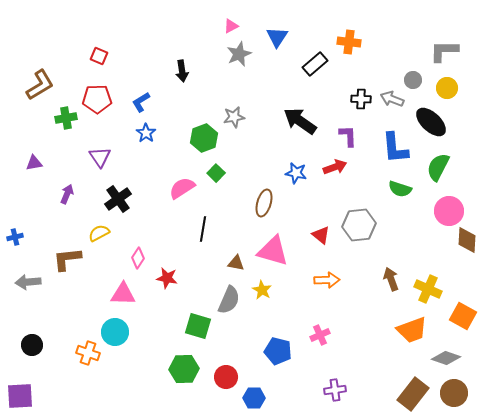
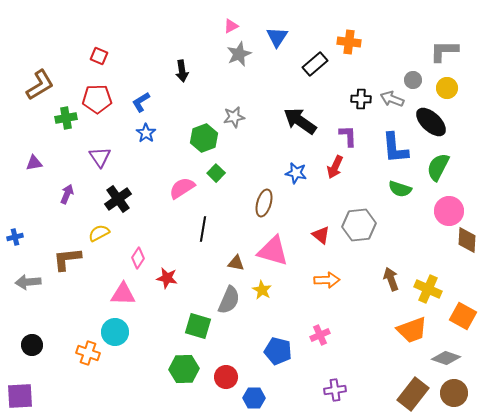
red arrow at (335, 167): rotated 135 degrees clockwise
